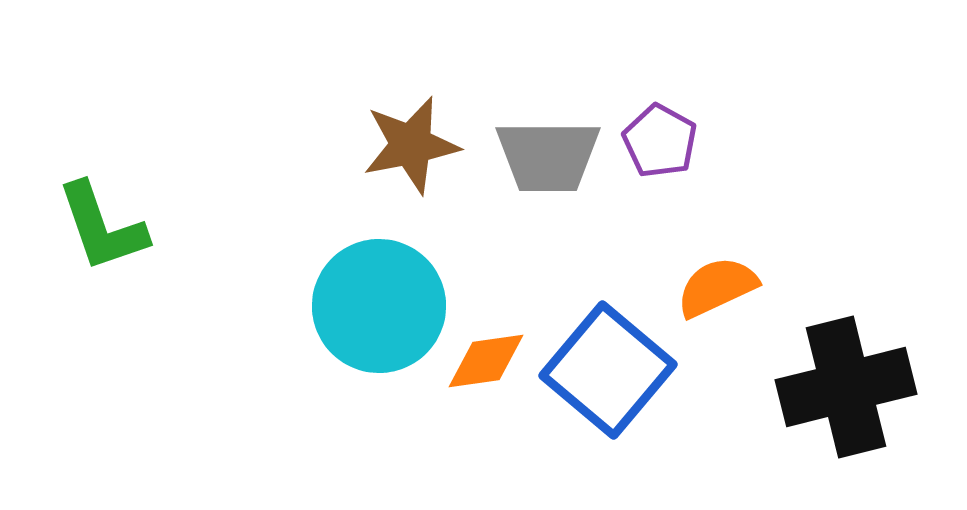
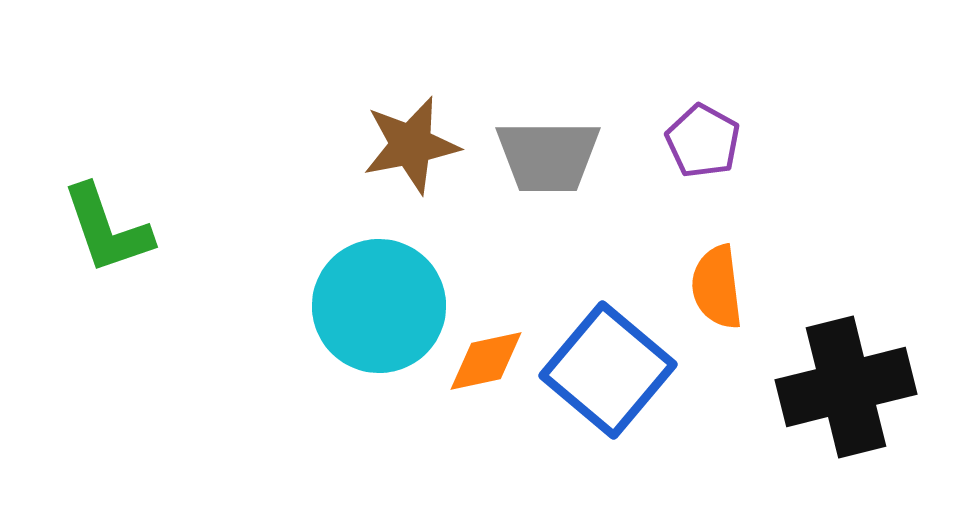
purple pentagon: moved 43 px right
green L-shape: moved 5 px right, 2 px down
orange semicircle: rotated 72 degrees counterclockwise
orange diamond: rotated 4 degrees counterclockwise
